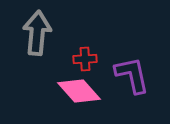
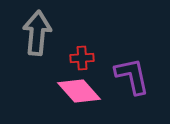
red cross: moved 3 px left, 1 px up
purple L-shape: moved 1 px down
